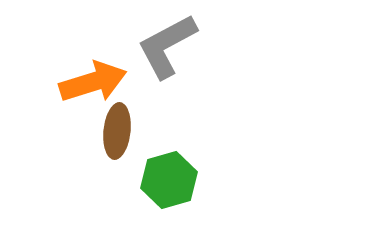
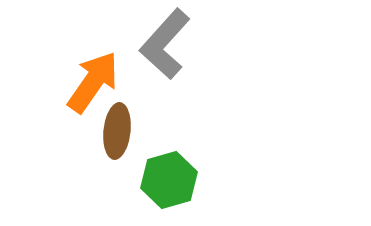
gray L-shape: moved 2 px left, 2 px up; rotated 20 degrees counterclockwise
orange arrow: rotated 38 degrees counterclockwise
